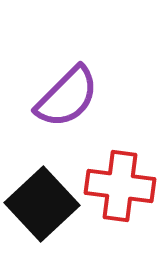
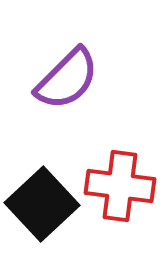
purple semicircle: moved 18 px up
